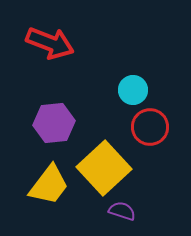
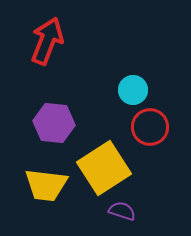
red arrow: moved 3 px left, 2 px up; rotated 90 degrees counterclockwise
purple hexagon: rotated 12 degrees clockwise
yellow square: rotated 10 degrees clockwise
yellow trapezoid: moved 3 px left; rotated 60 degrees clockwise
